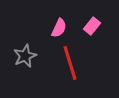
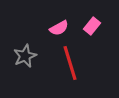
pink semicircle: rotated 36 degrees clockwise
